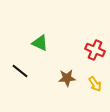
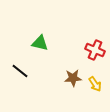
green triangle: rotated 12 degrees counterclockwise
brown star: moved 6 px right
